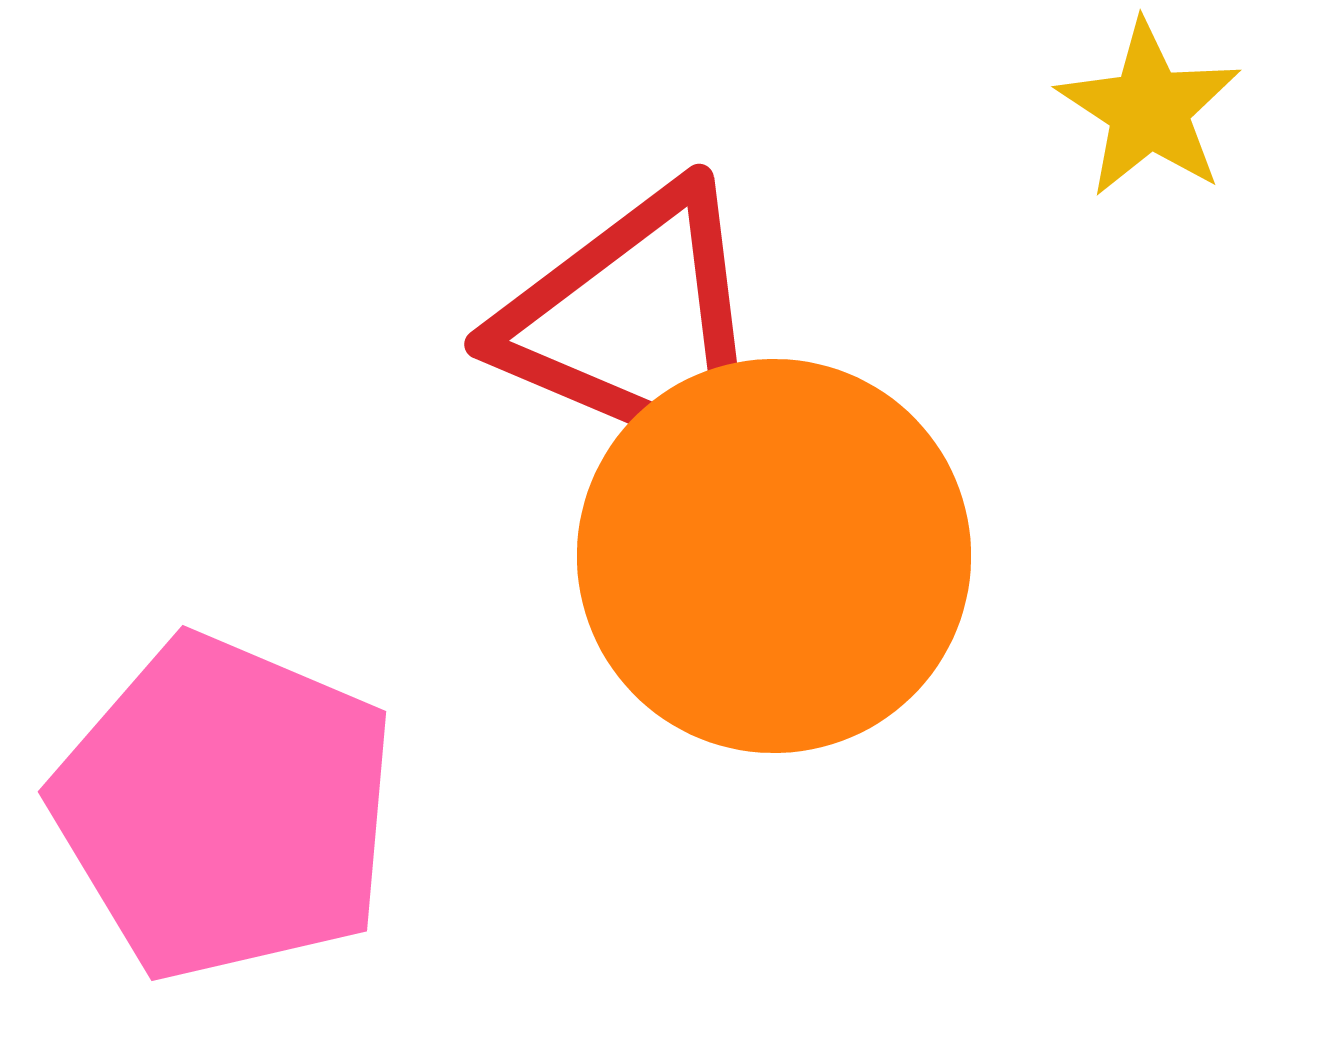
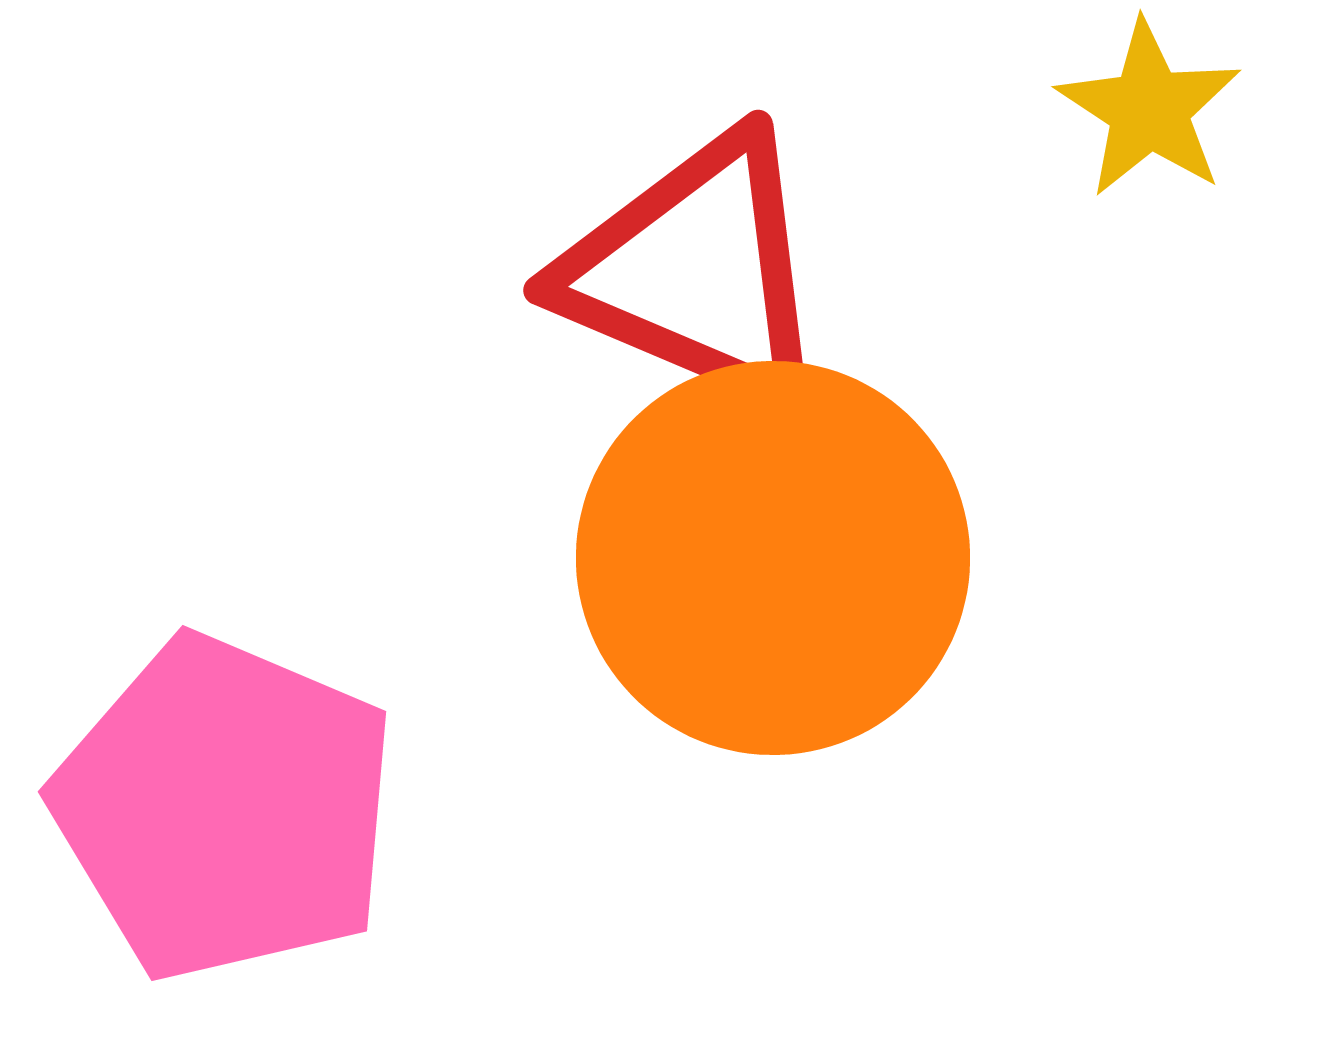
red triangle: moved 59 px right, 54 px up
orange circle: moved 1 px left, 2 px down
